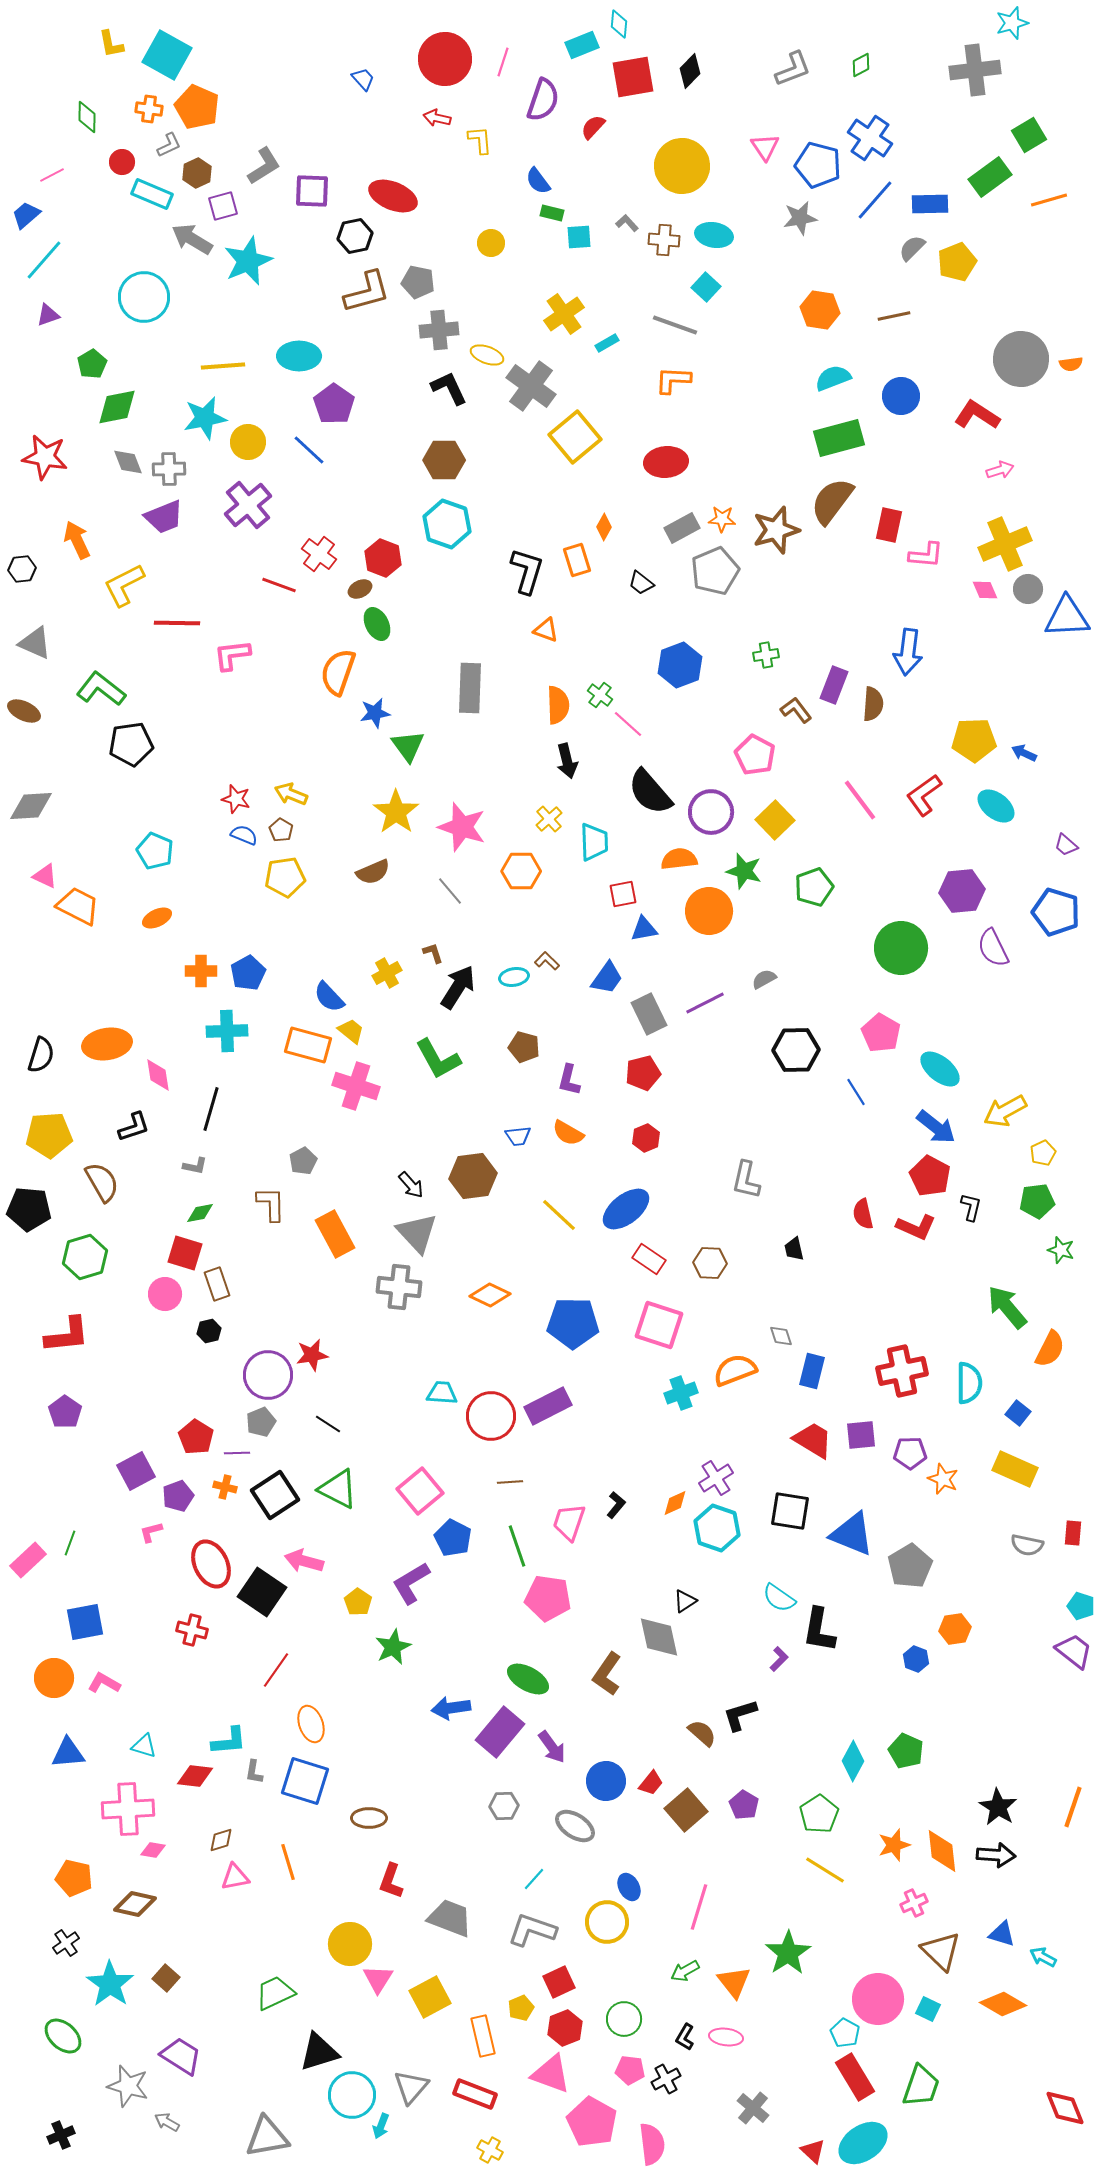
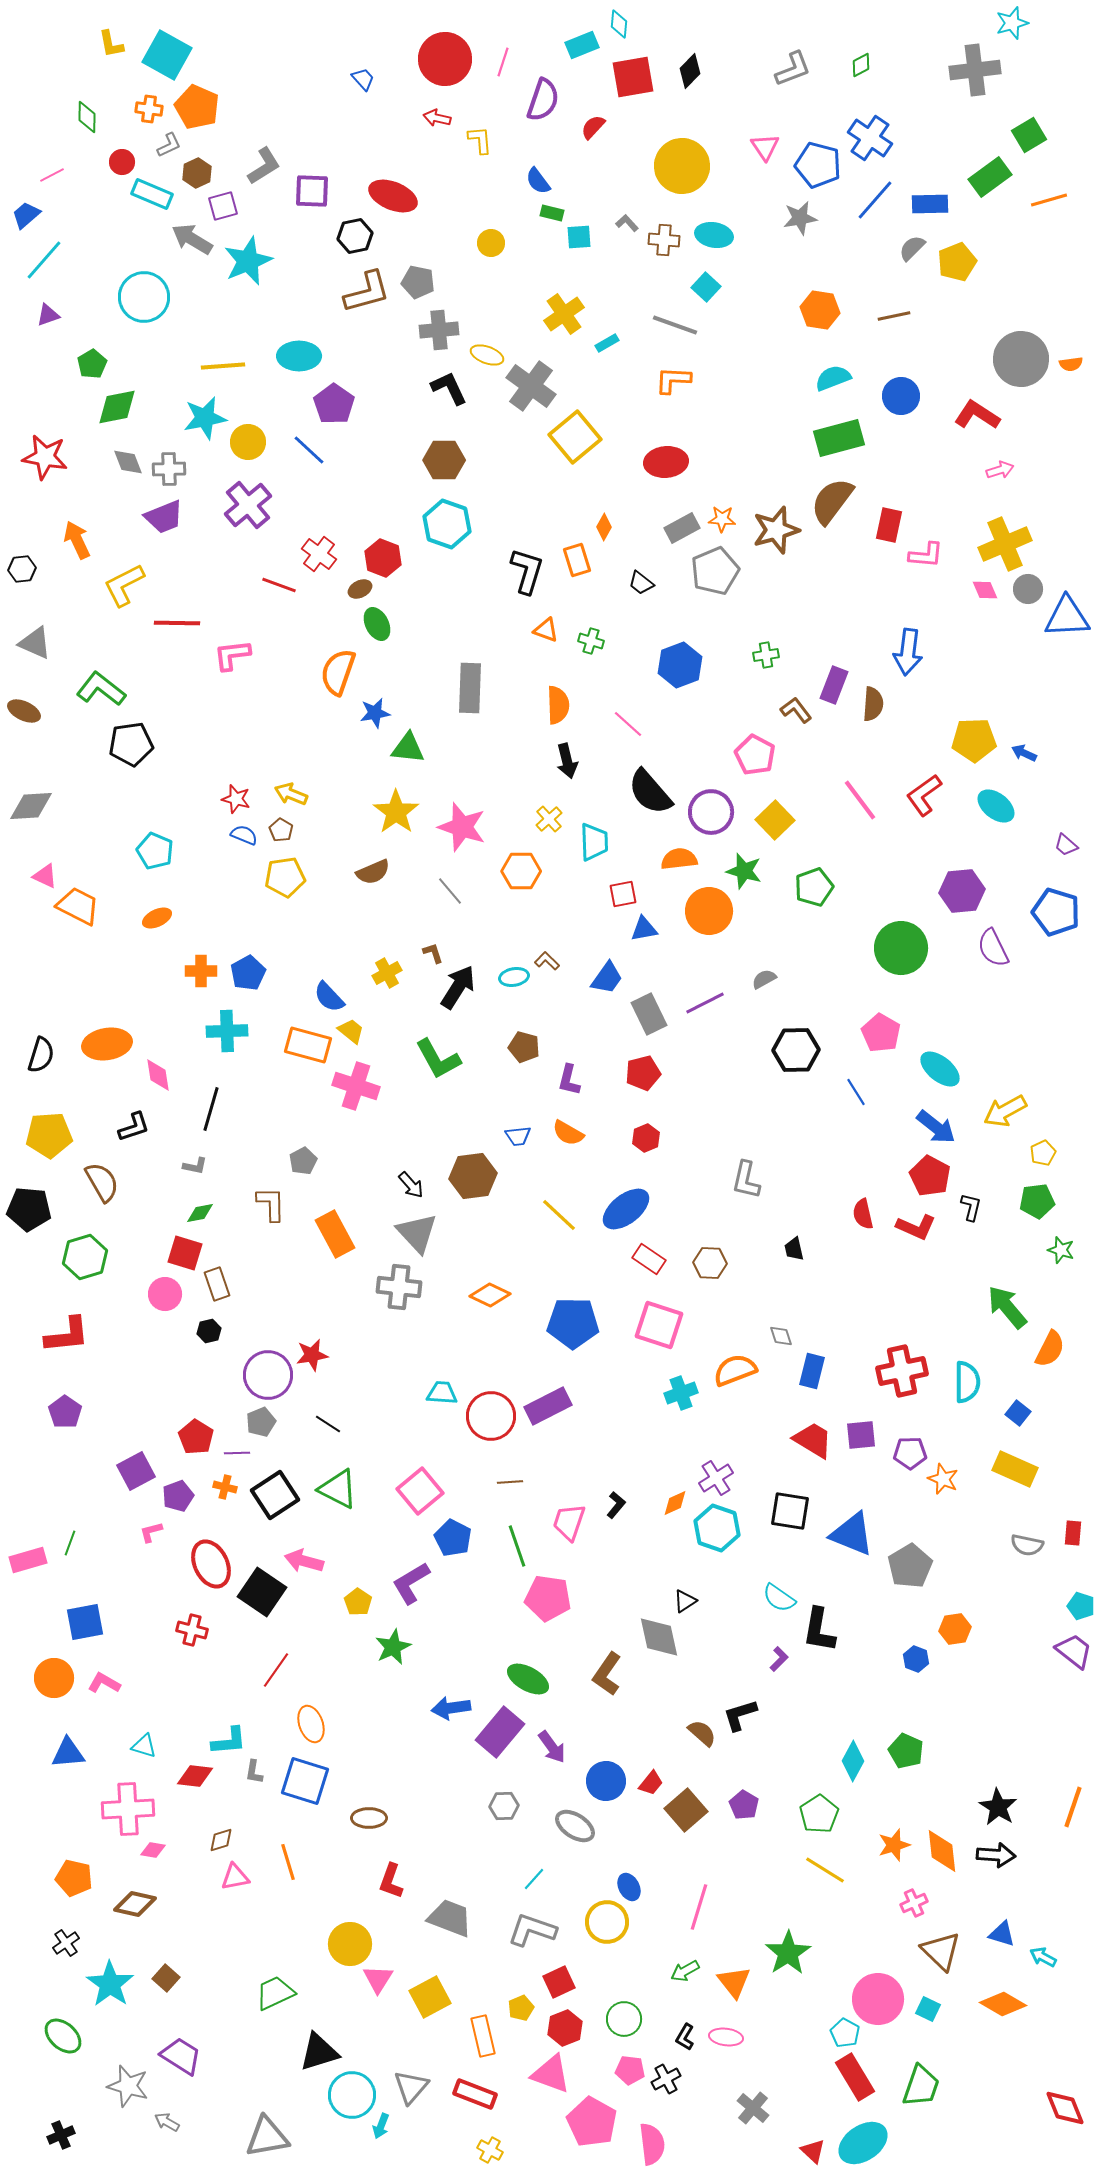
green cross at (600, 695): moved 9 px left, 54 px up; rotated 20 degrees counterclockwise
green triangle at (408, 746): moved 2 px down; rotated 48 degrees counterclockwise
cyan semicircle at (969, 1383): moved 2 px left, 1 px up
pink rectangle at (28, 1560): rotated 27 degrees clockwise
